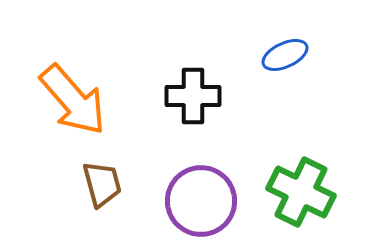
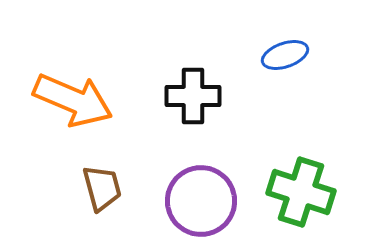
blue ellipse: rotated 6 degrees clockwise
orange arrow: rotated 26 degrees counterclockwise
brown trapezoid: moved 4 px down
green cross: rotated 8 degrees counterclockwise
